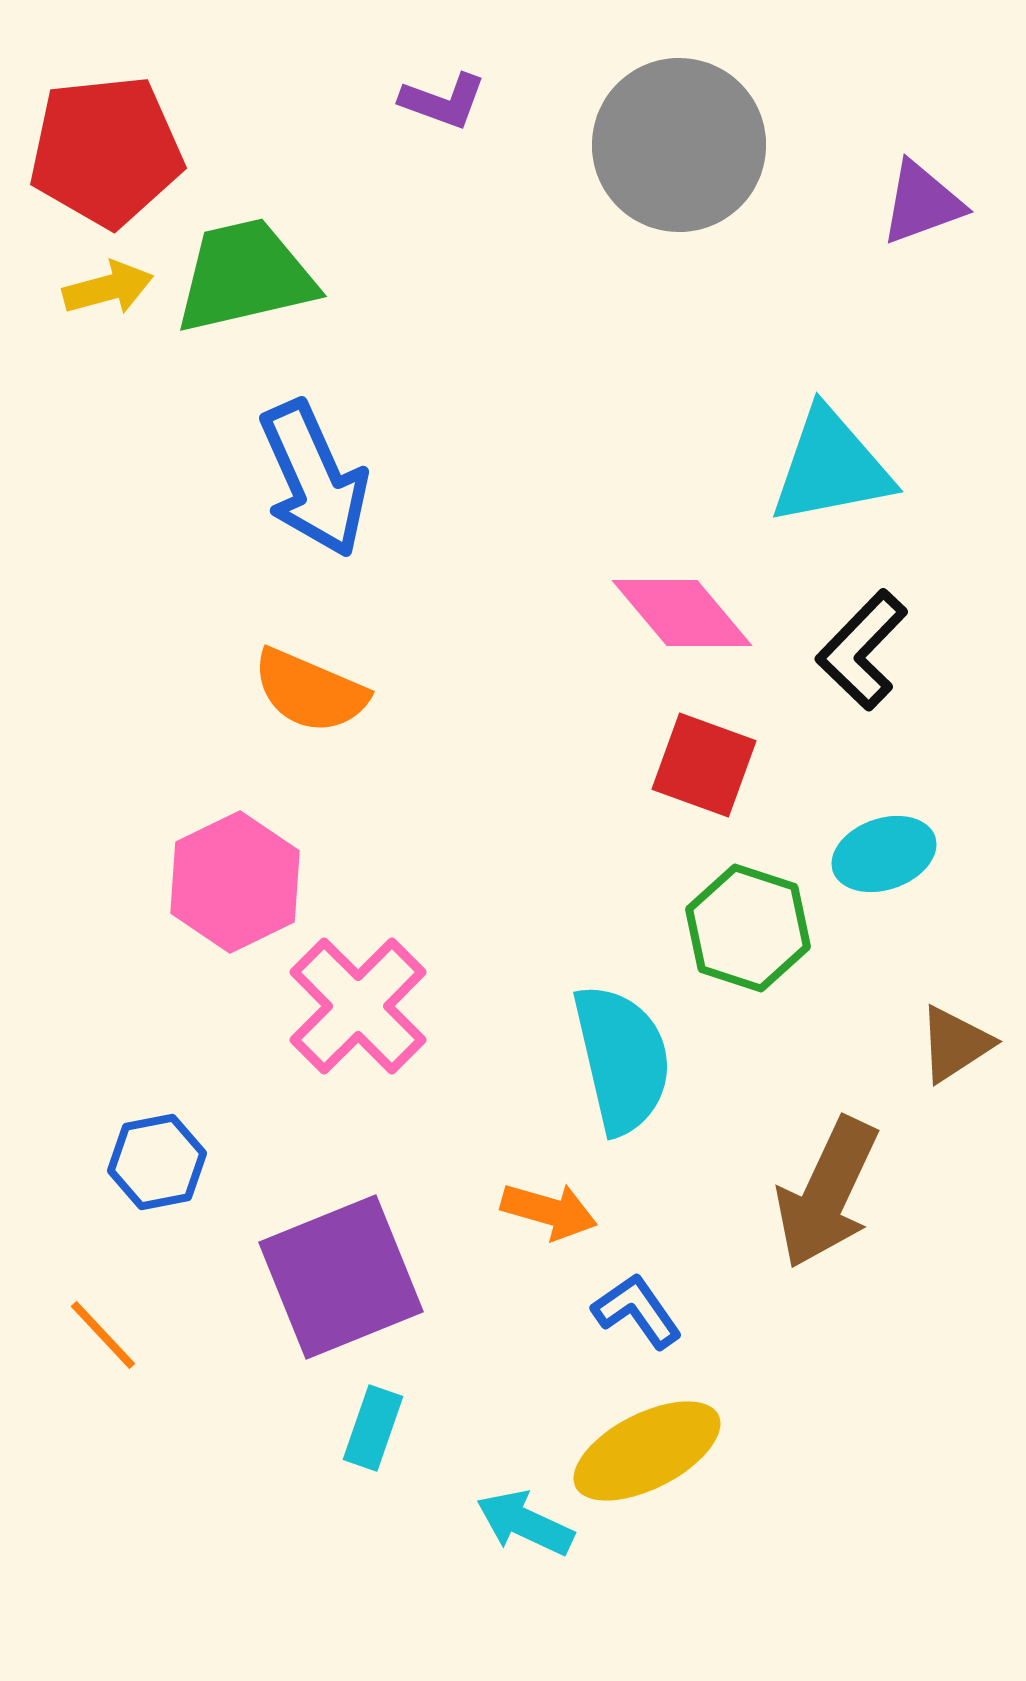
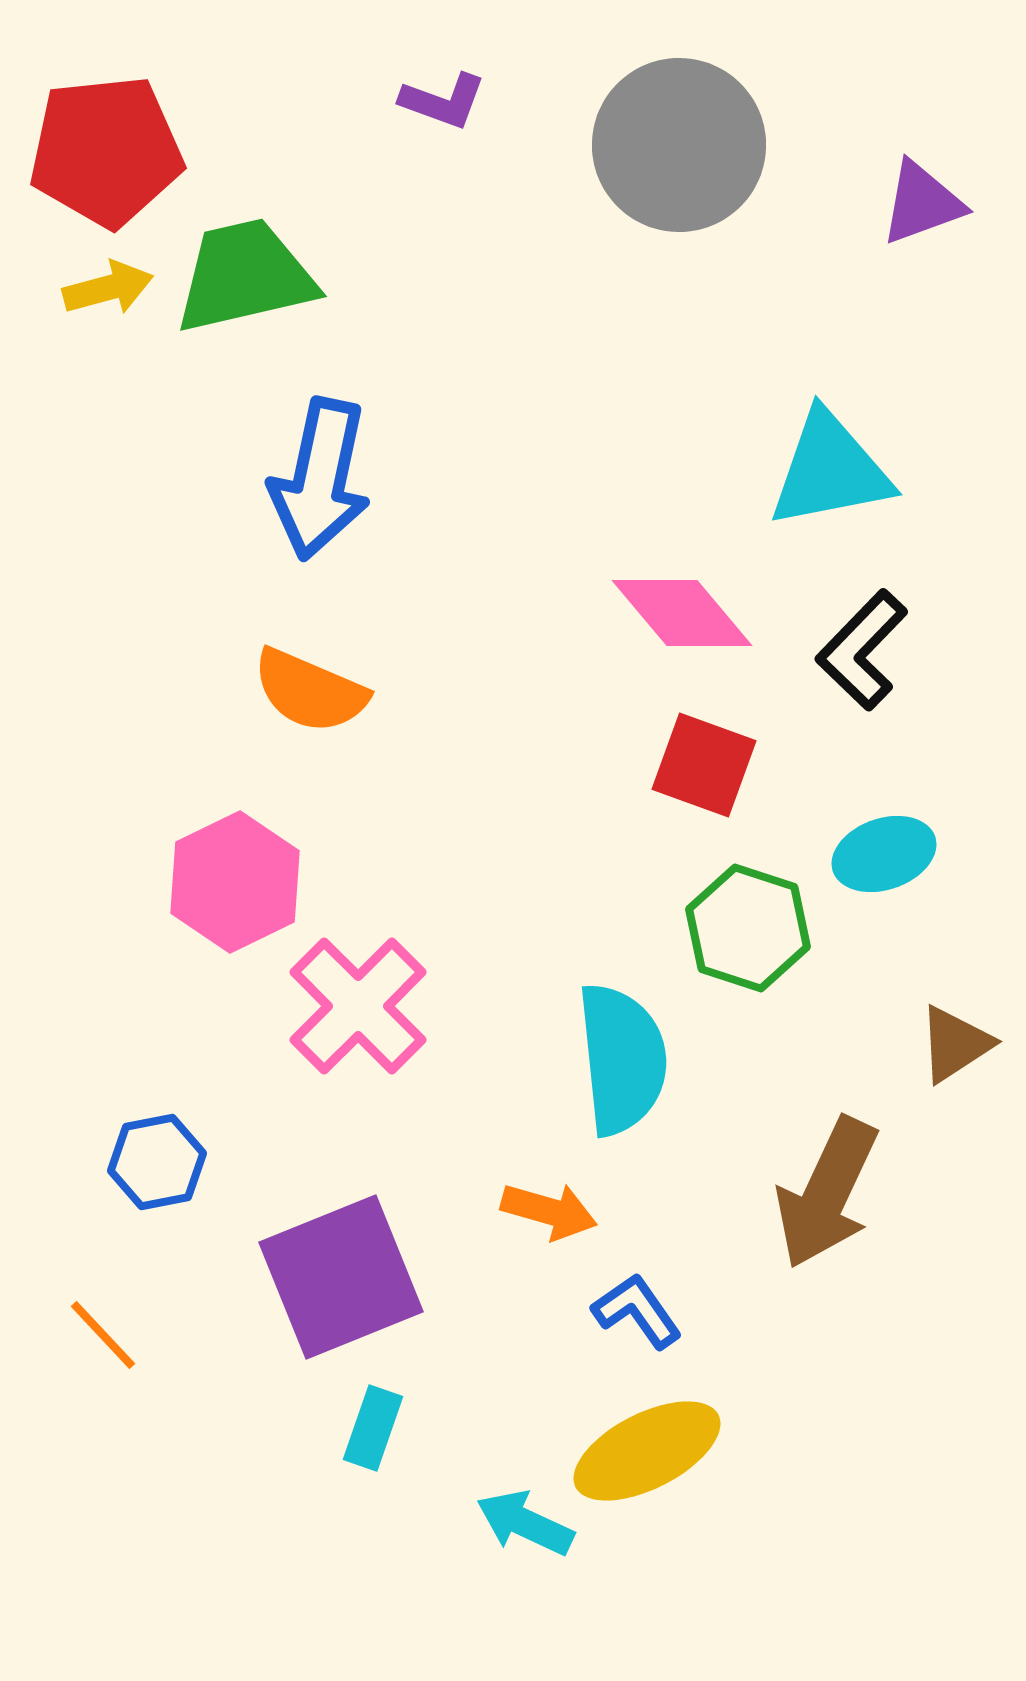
cyan triangle: moved 1 px left, 3 px down
blue arrow: moved 6 px right; rotated 36 degrees clockwise
cyan semicircle: rotated 7 degrees clockwise
